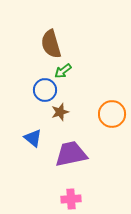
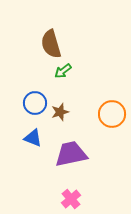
blue circle: moved 10 px left, 13 px down
blue triangle: rotated 18 degrees counterclockwise
pink cross: rotated 36 degrees counterclockwise
